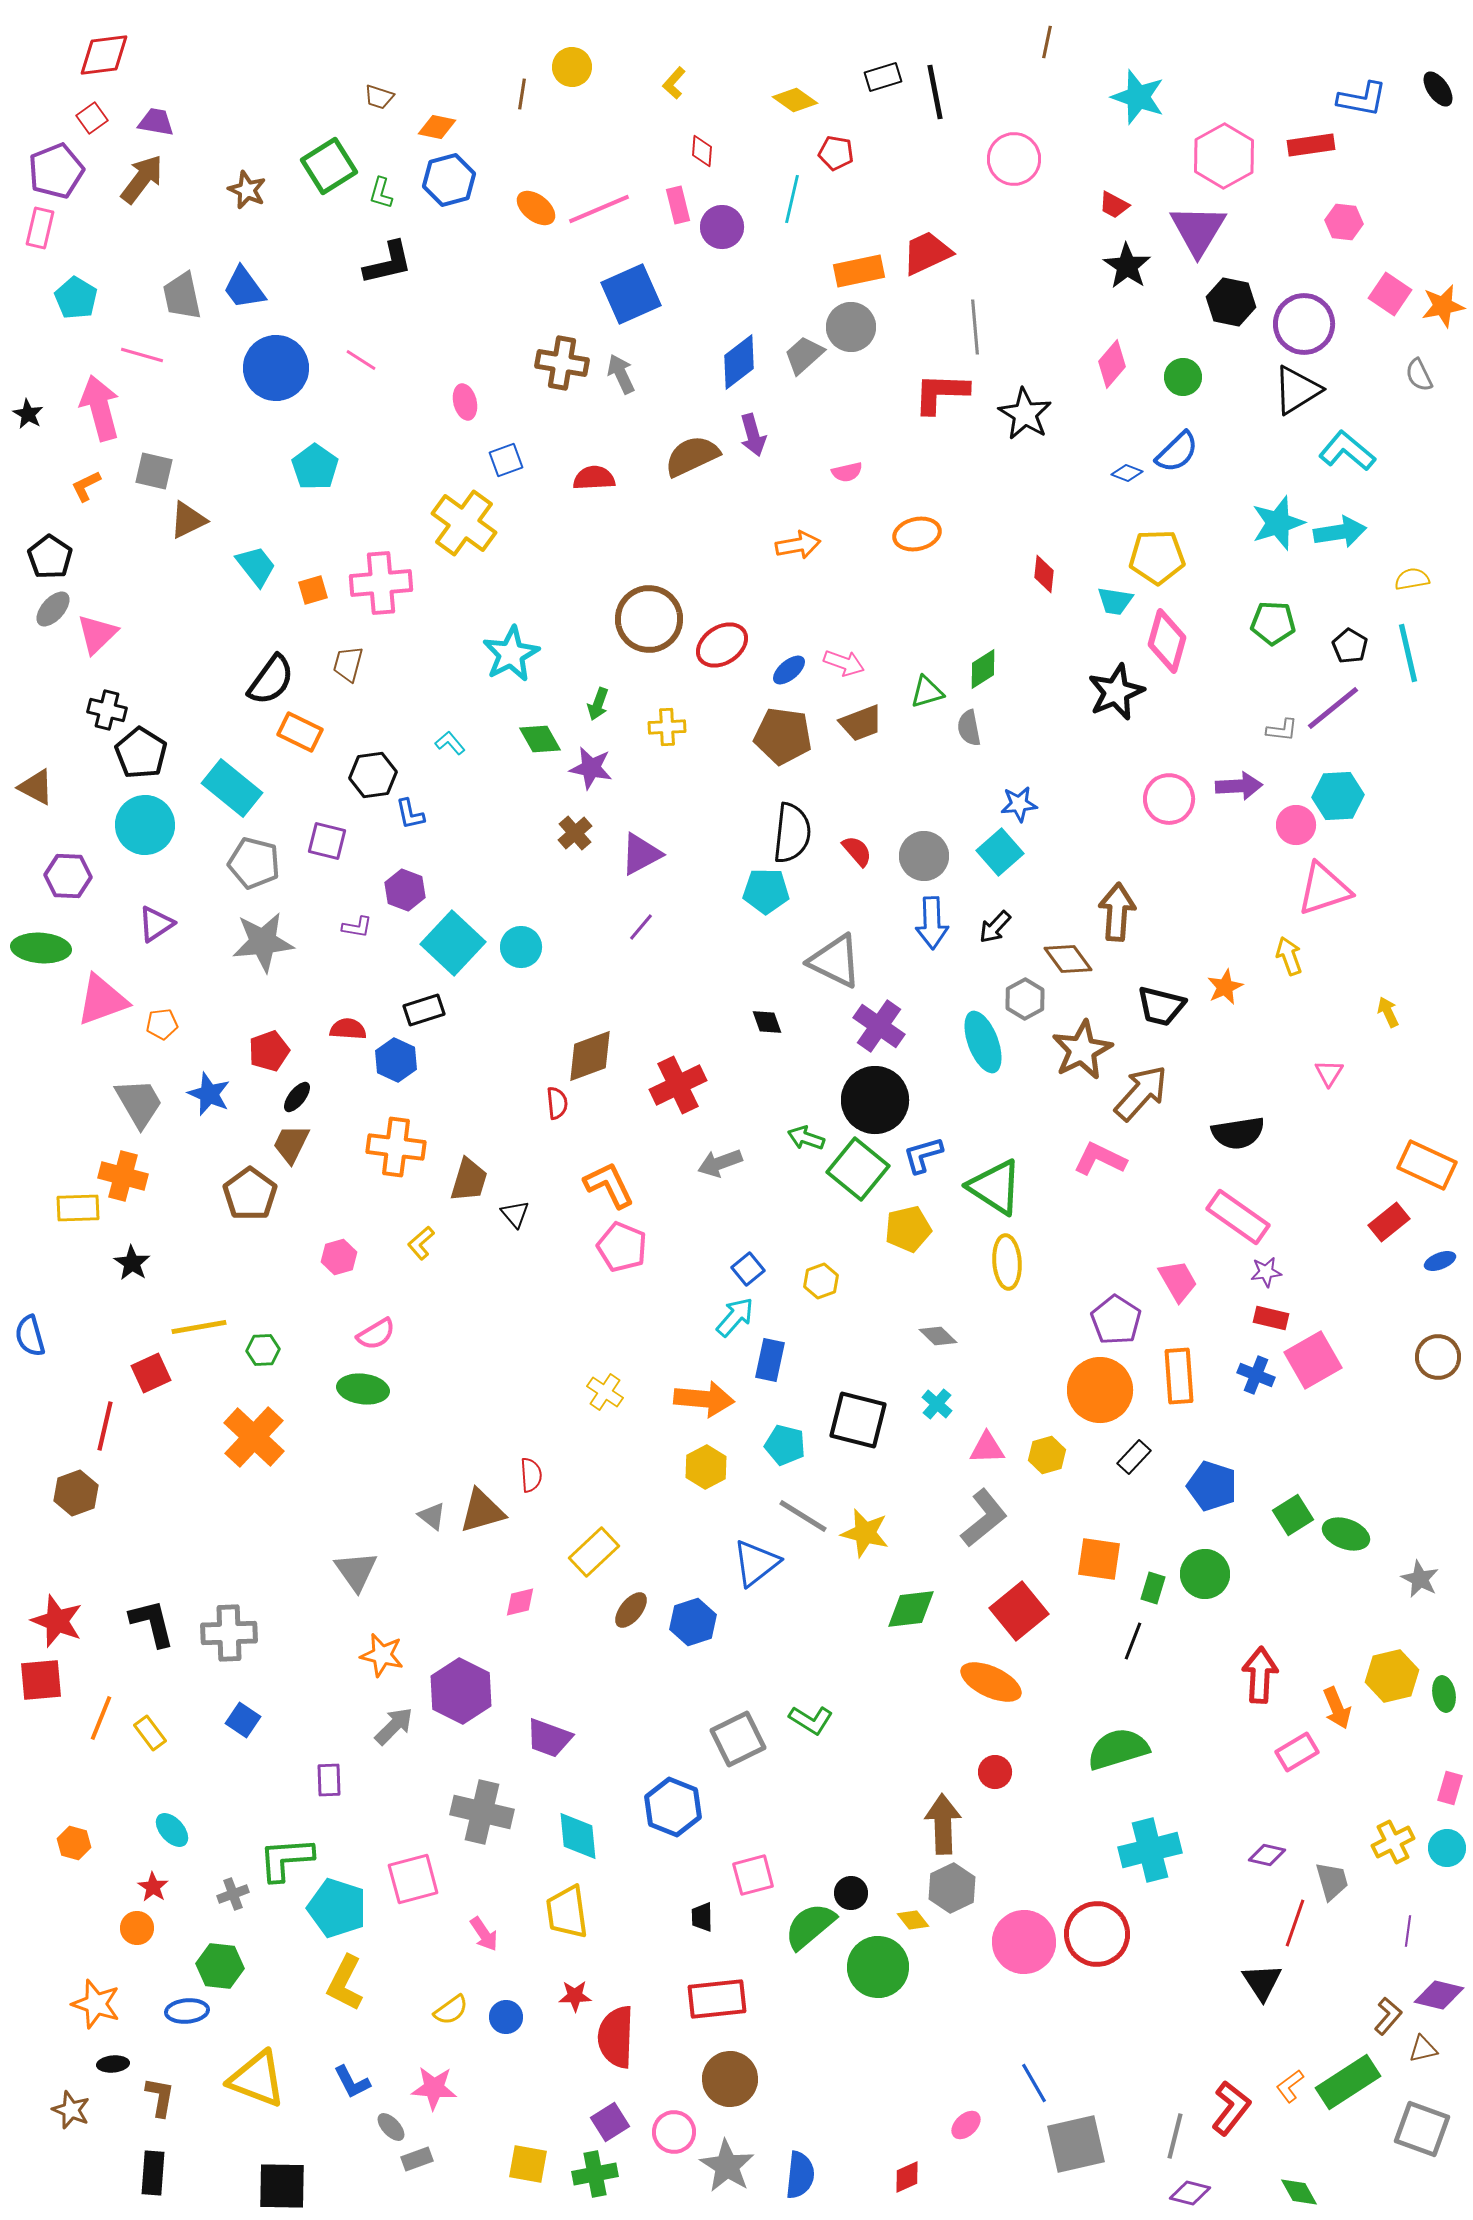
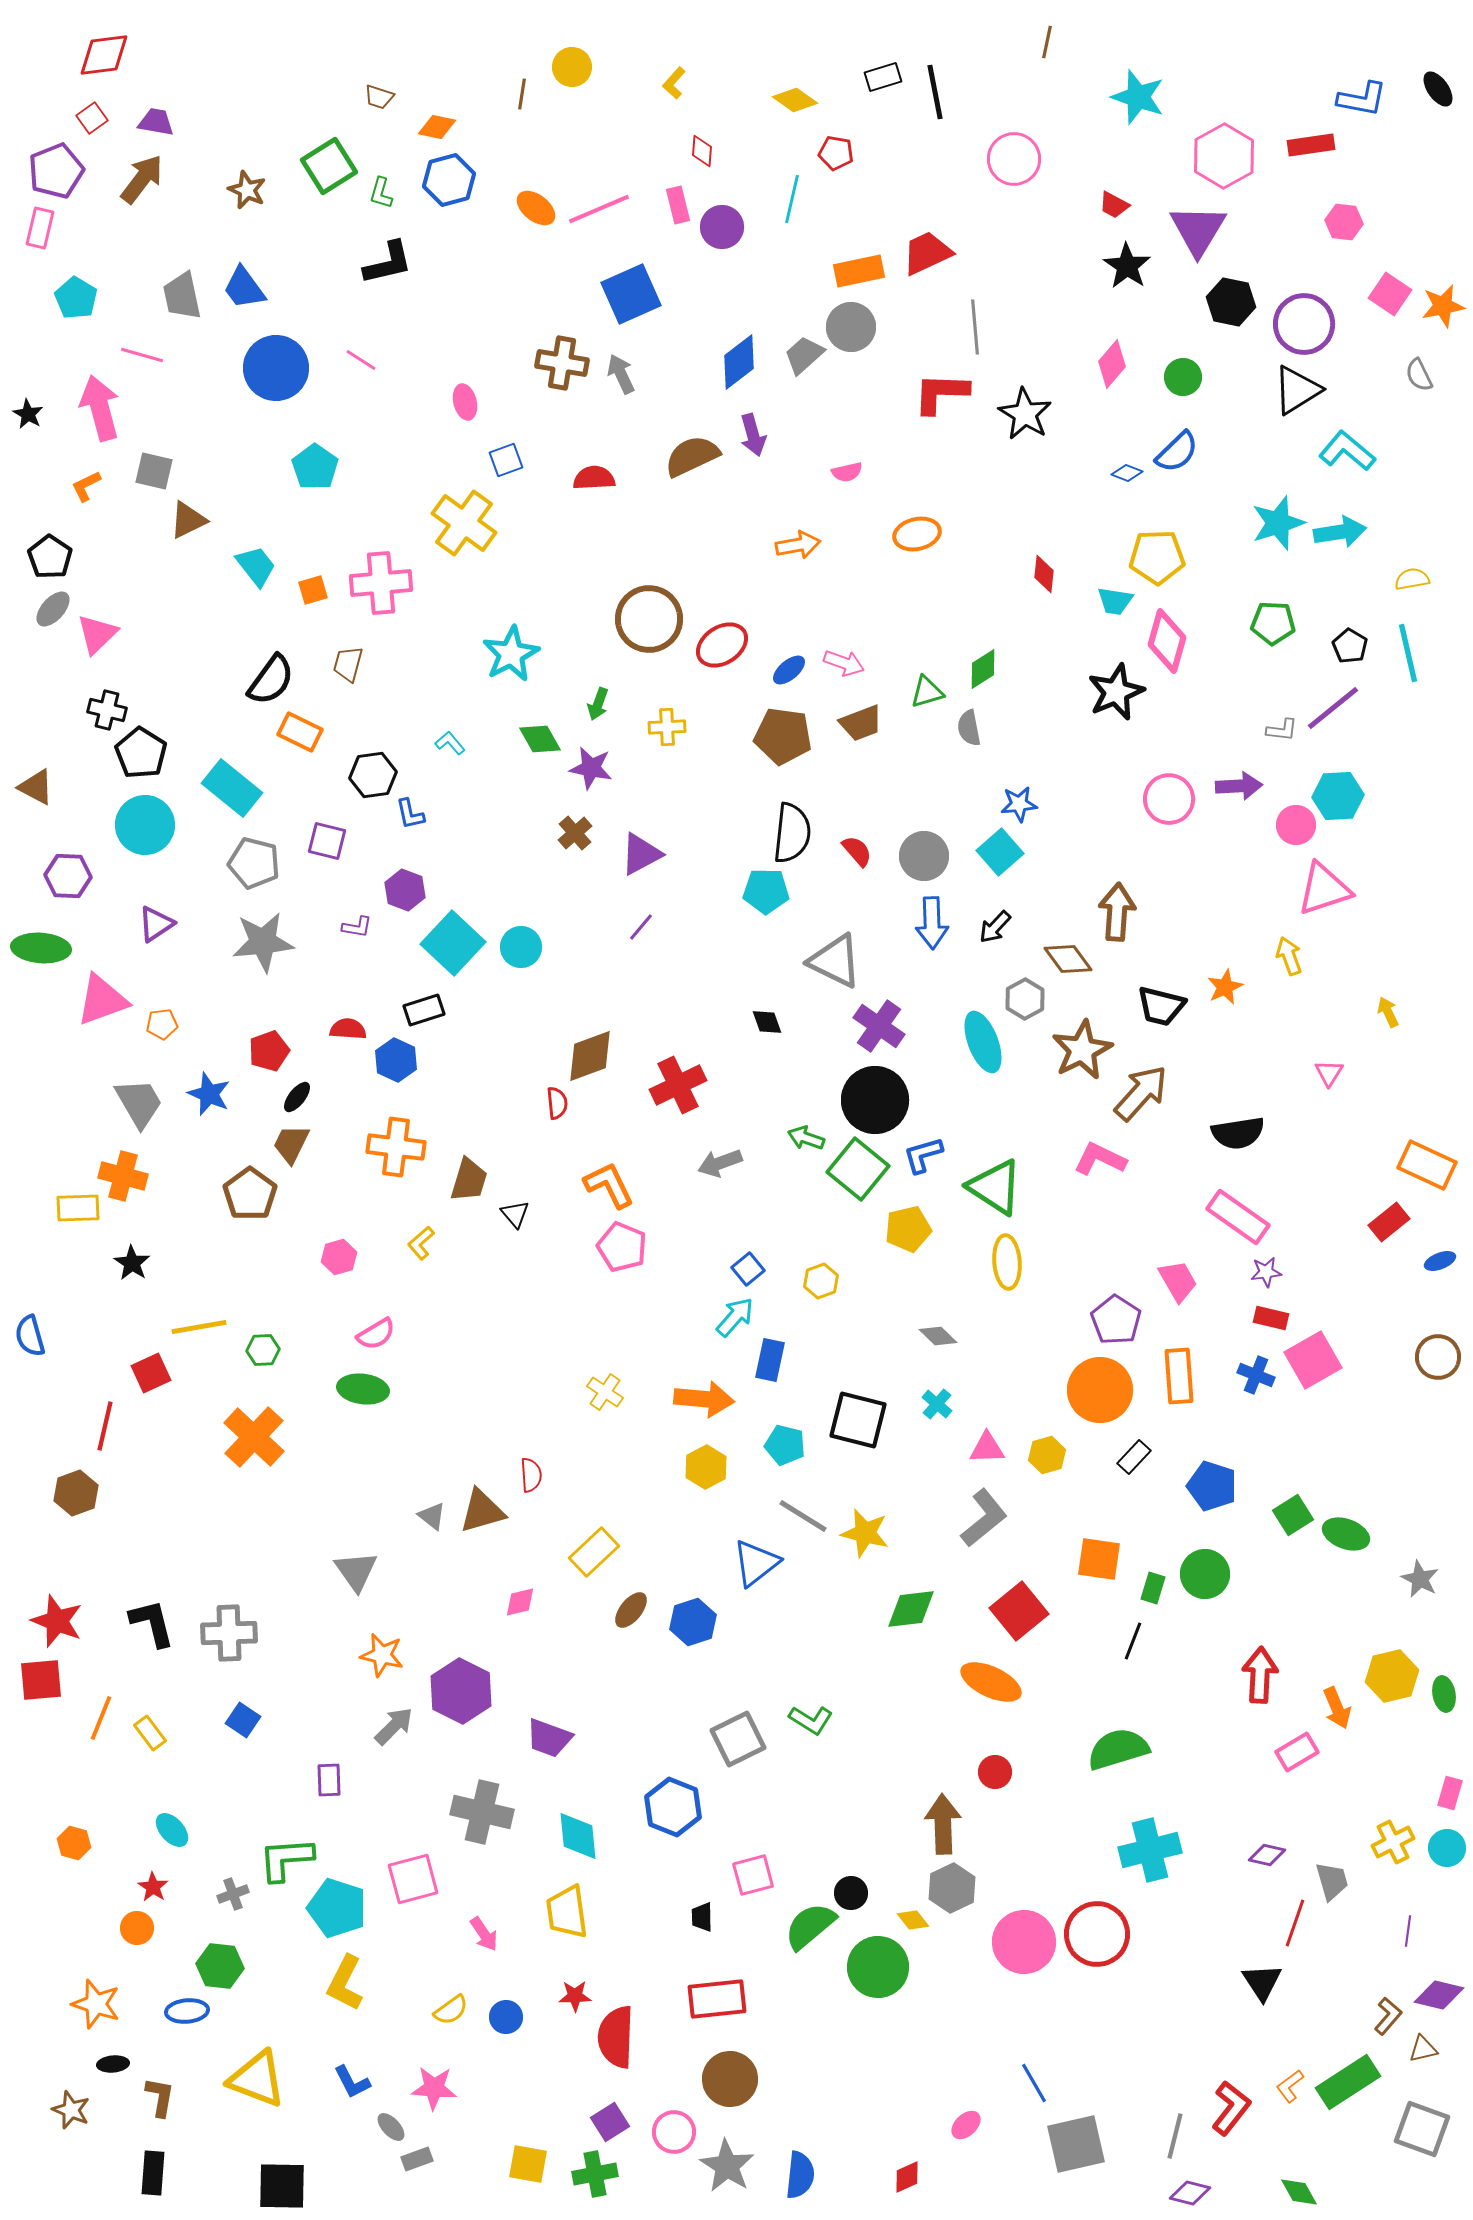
pink rectangle at (1450, 1788): moved 5 px down
